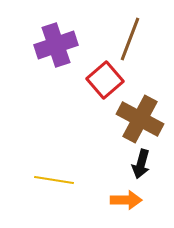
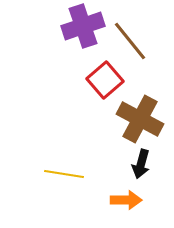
brown line: moved 2 px down; rotated 60 degrees counterclockwise
purple cross: moved 27 px right, 19 px up
yellow line: moved 10 px right, 6 px up
